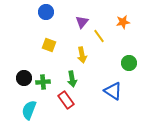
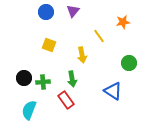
purple triangle: moved 9 px left, 11 px up
